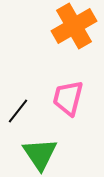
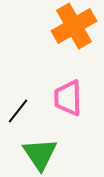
pink trapezoid: rotated 15 degrees counterclockwise
